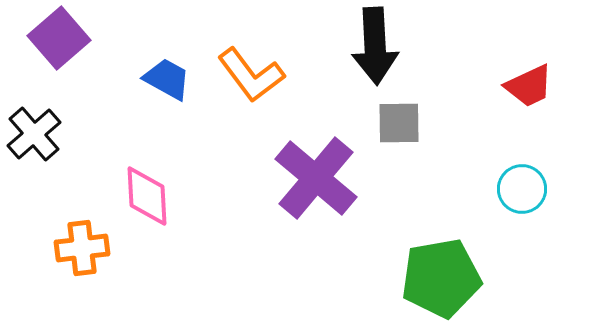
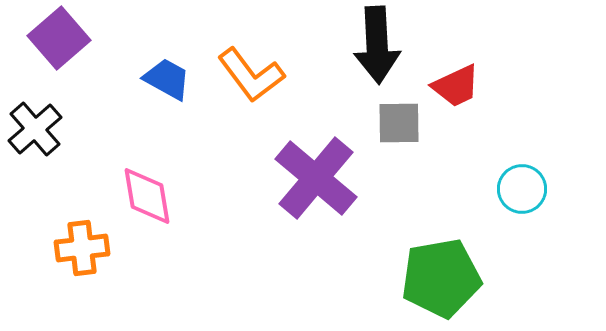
black arrow: moved 2 px right, 1 px up
red trapezoid: moved 73 px left
black cross: moved 1 px right, 5 px up
pink diamond: rotated 6 degrees counterclockwise
